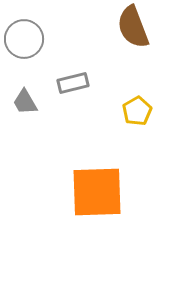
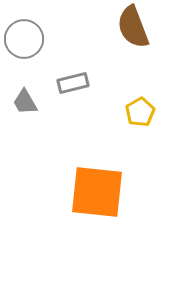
yellow pentagon: moved 3 px right, 1 px down
orange square: rotated 8 degrees clockwise
